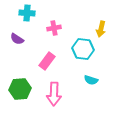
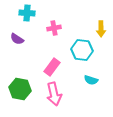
yellow arrow: rotated 14 degrees counterclockwise
cyan hexagon: moved 1 px left, 1 px down
pink rectangle: moved 5 px right, 6 px down
green hexagon: rotated 15 degrees clockwise
pink arrow: rotated 15 degrees counterclockwise
